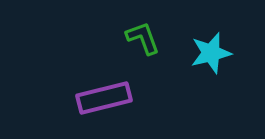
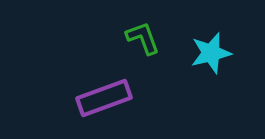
purple rectangle: rotated 6 degrees counterclockwise
